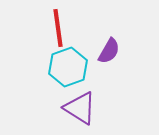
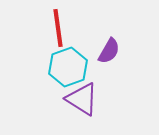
purple triangle: moved 2 px right, 9 px up
